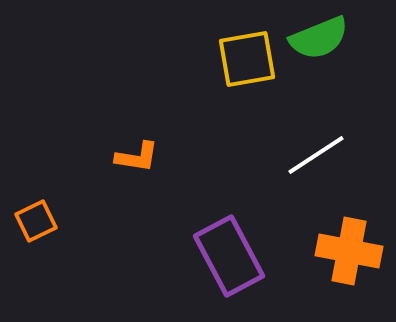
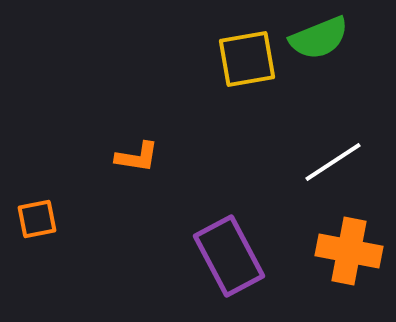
white line: moved 17 px right, 7 px down
orange square: moved 1 px right, 2 px up; rotated 15 degrees clockwise
